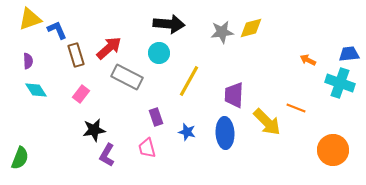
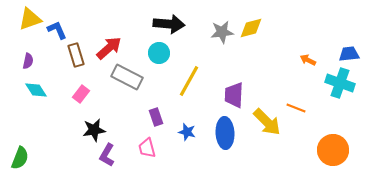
purple semicircle: rotated 14 degrees clockwise
